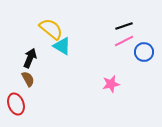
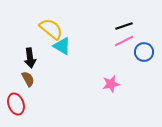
black arrow: rotated 150 degrees clockwise
